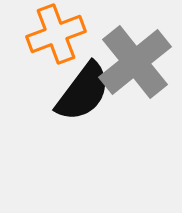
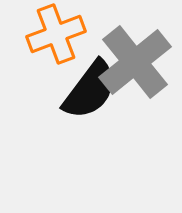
black semicircle: moved 7 px right, 2 px up
